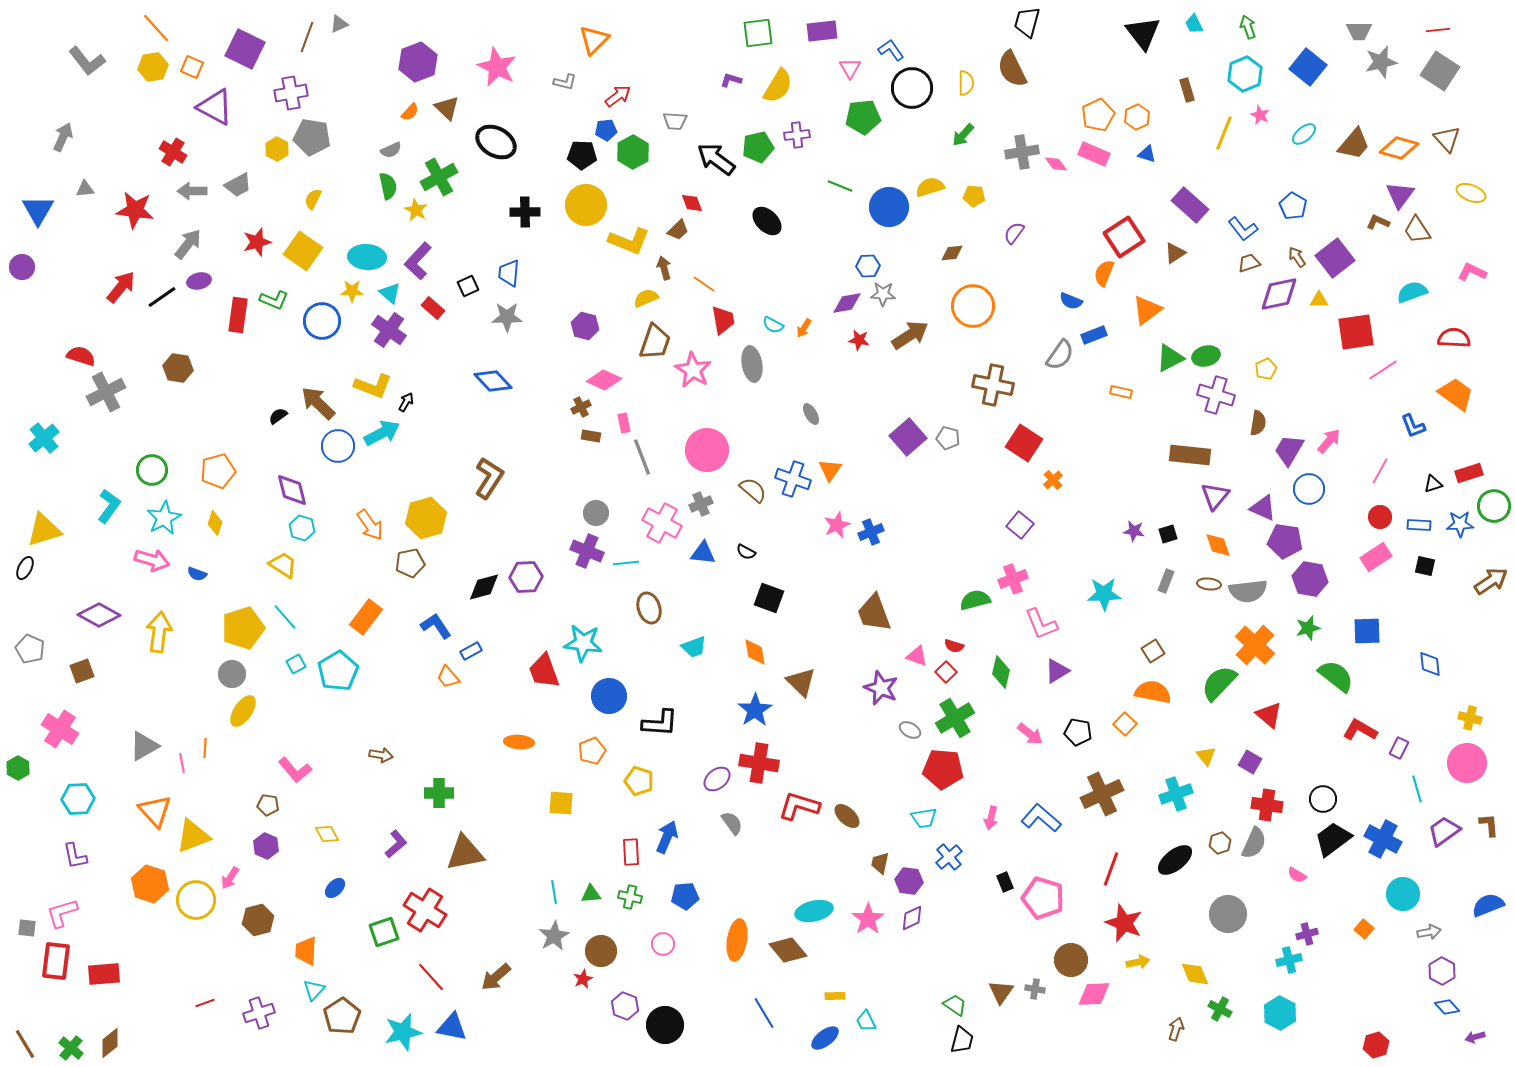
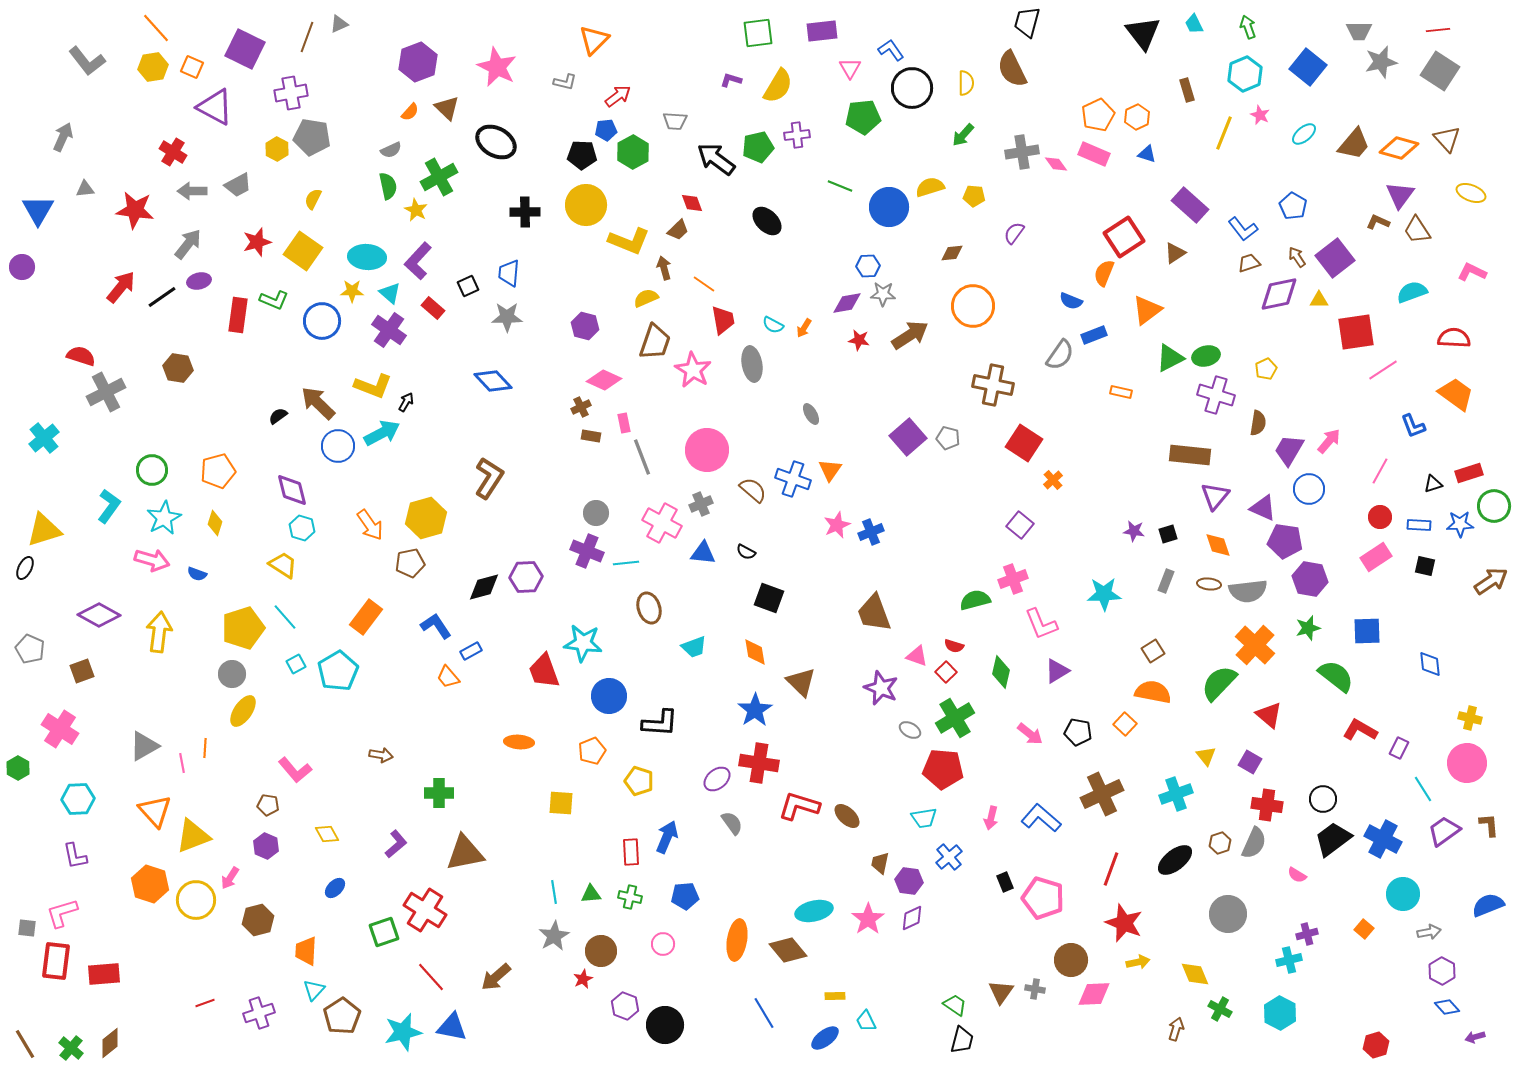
cyan line at (1417, 789): moved 6 px right; rotated 16 degrees counterclockwise
